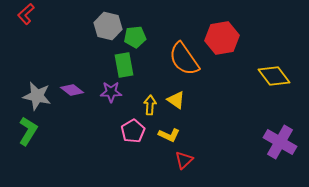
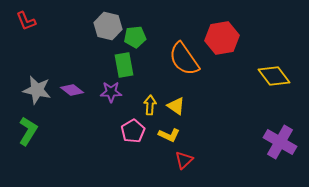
red L-shape: moved 7 px down; rotated 70 degrees counterclockwise
gray star: moved 6 px up
yellow triangle: moved 6 px down
